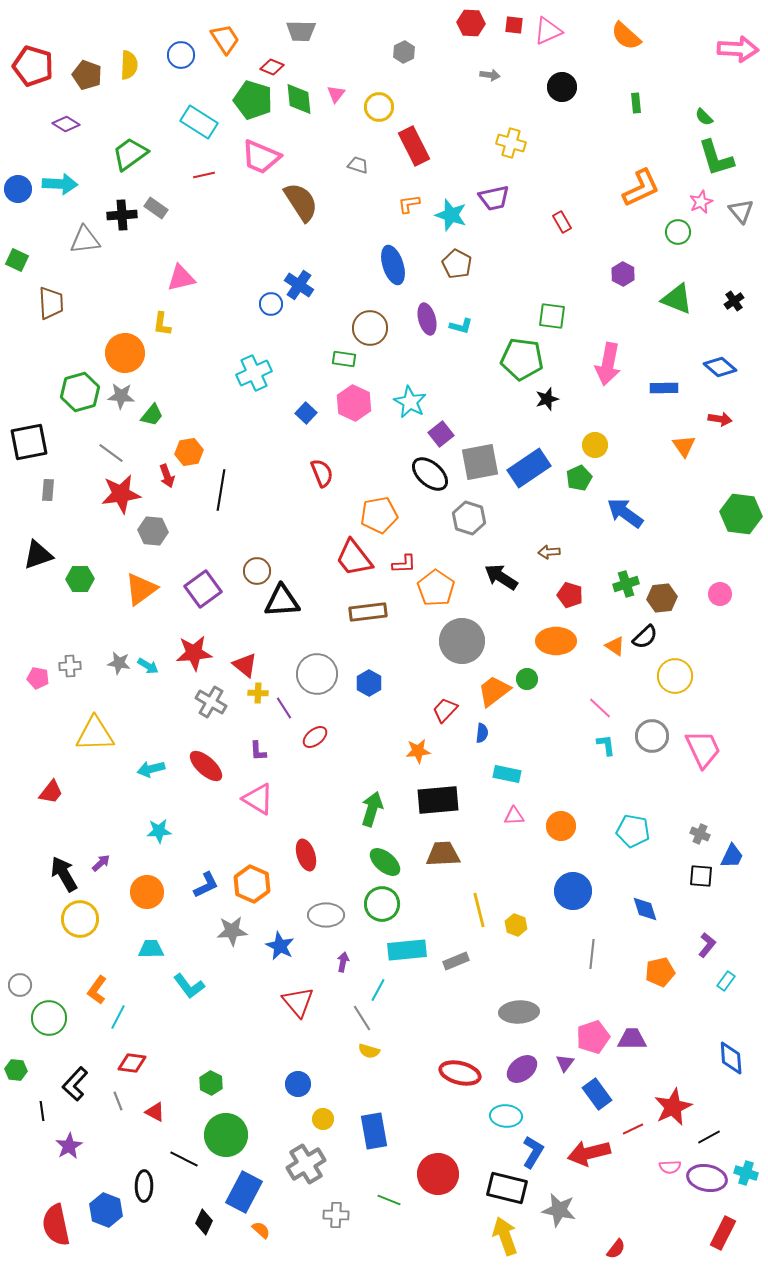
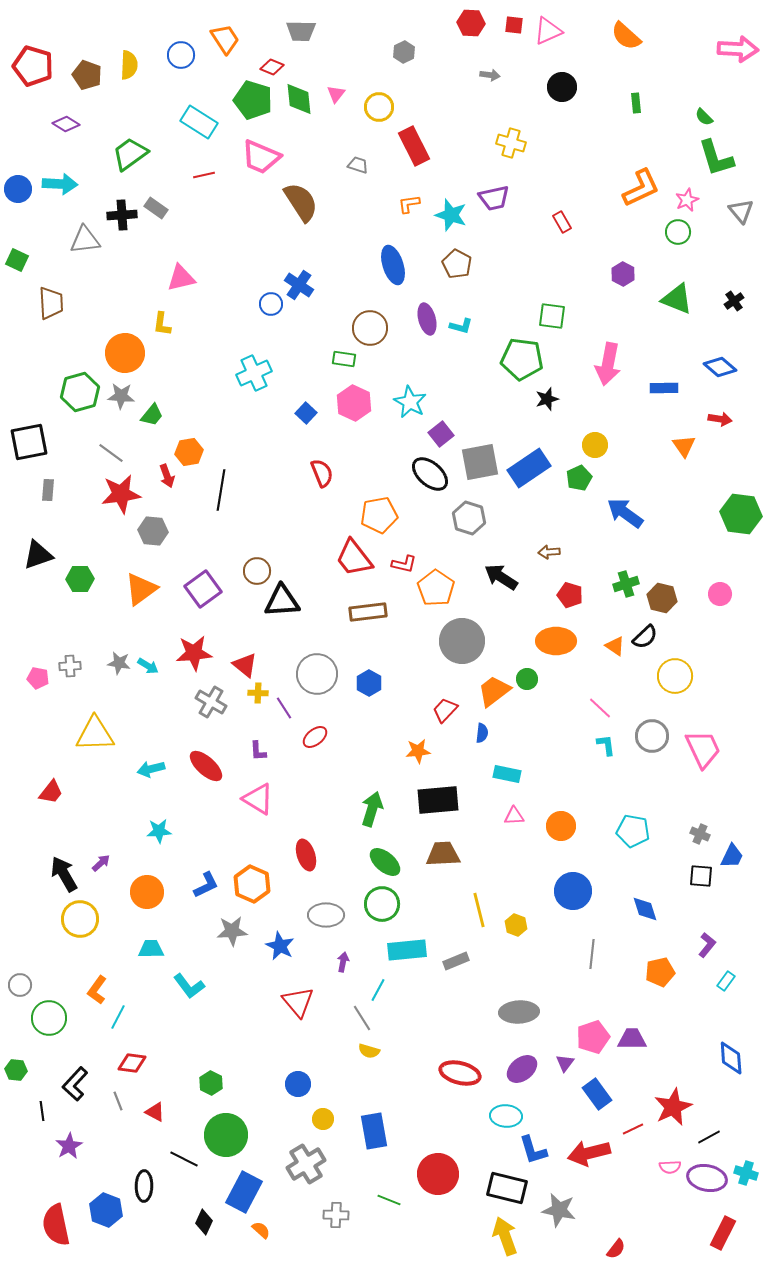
pink star at (701, 202): moved 14 px left, 2 px up
red L-shape at (404, 564): rotated 15 degrees clockwise
brown hexagon at (662, 598): rotated 20 degrees clockwise
blue L-shape at (533, 1152): moved 2 px up; rotated 132 degrees clockwise
